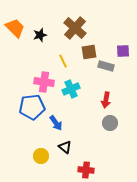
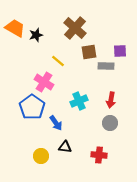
orange trapezoid: rotated 15 degrees counterclockwise
black star: moved 4 px left
purple square: moved 3 px left
yellow line: moved 5 px left; rotated 24 degrees counterclockwise
gray rectangle: rotated 14 degrees counterclockwise
pink cross: rotated 24 degrees clockwise
cyan cross: moved 8 px right, 12 px down
red arrow: moved 5 px right
blue pentagon: rotated 30 degrees counterclockwise
black triangle: rotated 32 degrees counterclockwise
red cross: moved 13 px right, 15 px up
